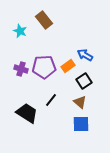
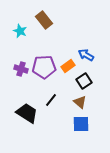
blue arrow: moved 1 px right
